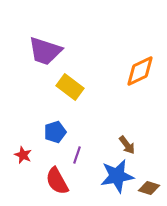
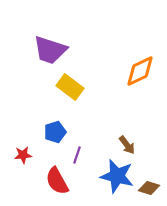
purple trapezoid: moved 5 px right, 1 px up
red star: rotated 30 degrees counterclockwise
blue star: rotated 24 degrees clockwise
